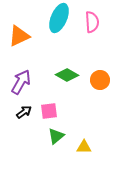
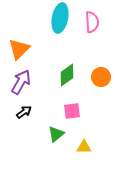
cyan ellipse: moved 1 px right; rotated 12 degrees counterclockwise
orange triangle: moved 13 px down; rotated 20 degrees counterclockwise
green diamond: rotated 65 degrees counterclockwise
orange circle: moved 1 px right, 3 px up
pink square: moved 23 px right
green triangle: moved 2 px up
